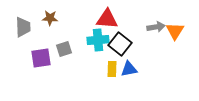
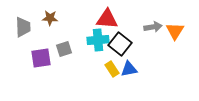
gray arrow: moved 3 px left
yellow rectangle: rotated 35 degrees counterclockwise
